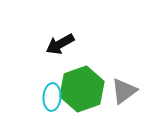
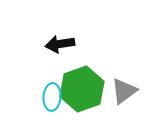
black arrow: rotated 20 degrees clockwise
